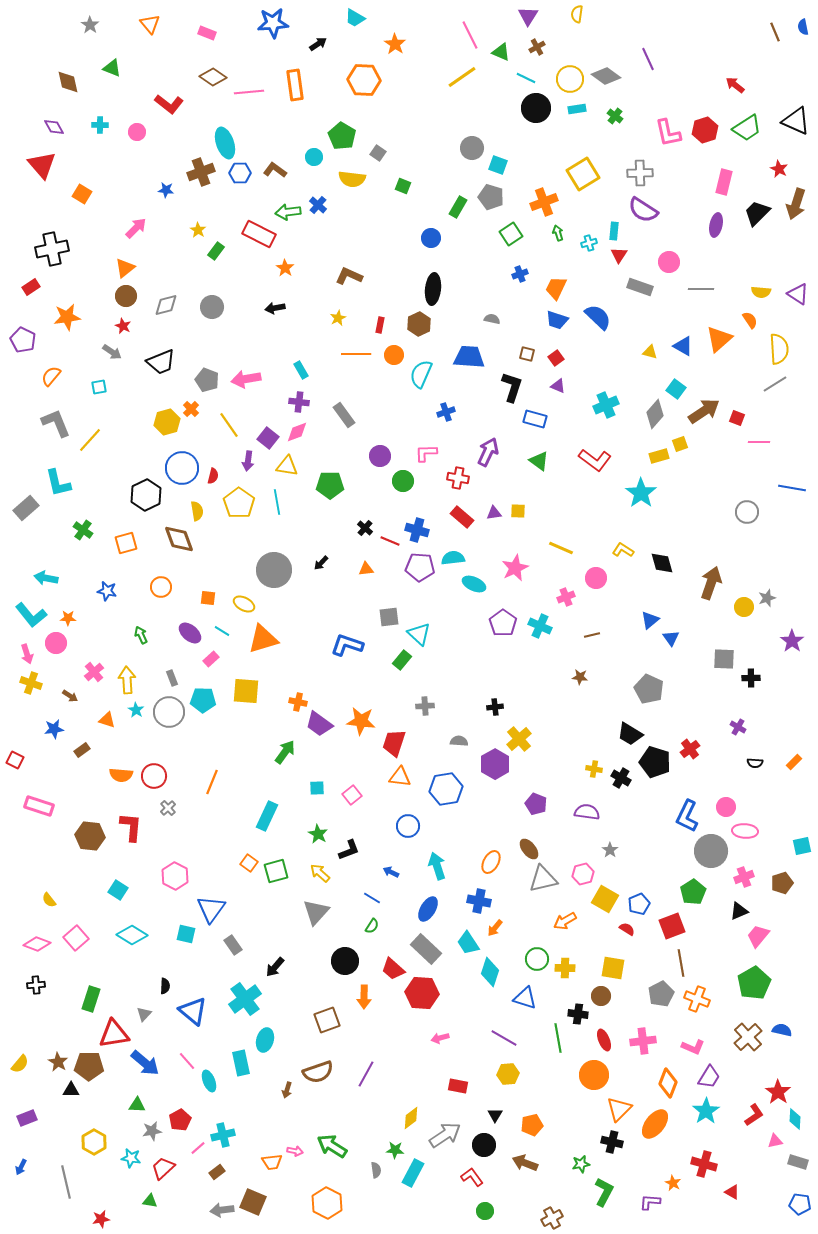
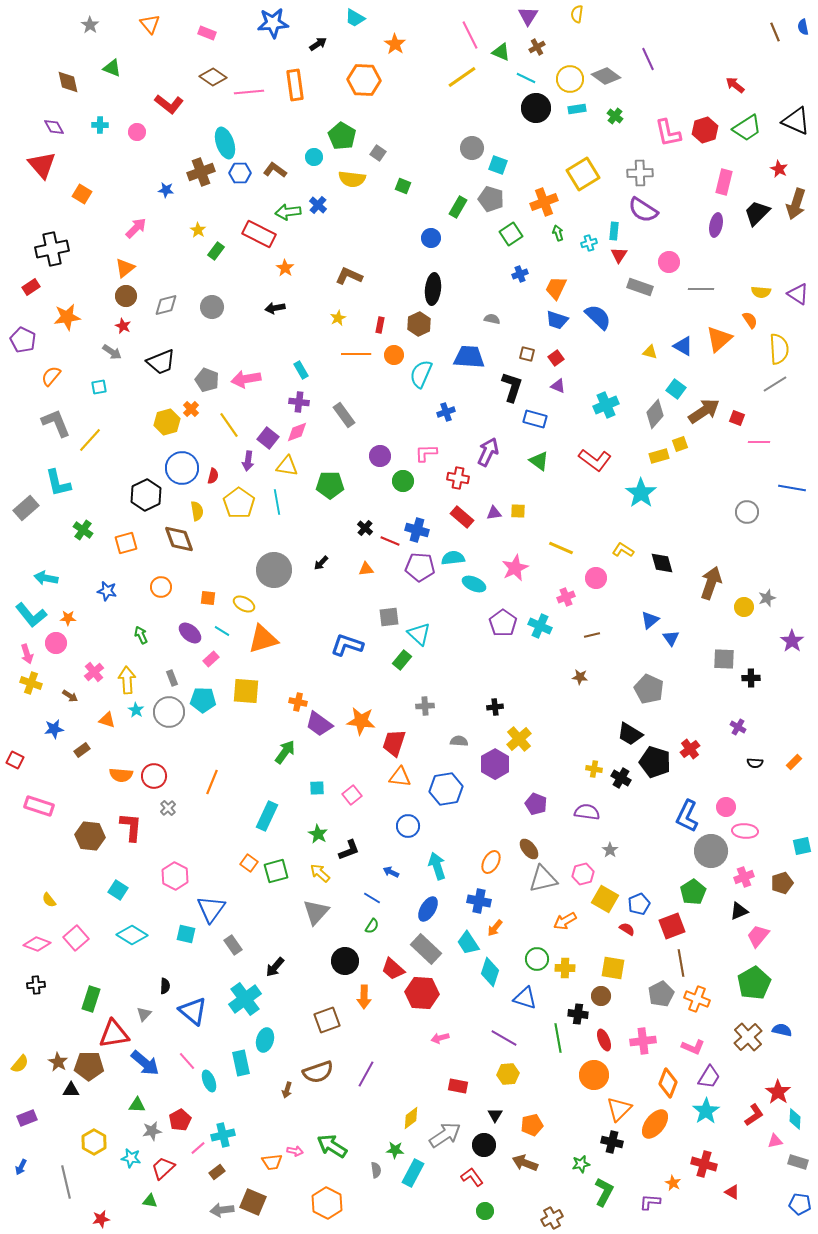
gray pentagon at (491, 197): moved 2 px down
